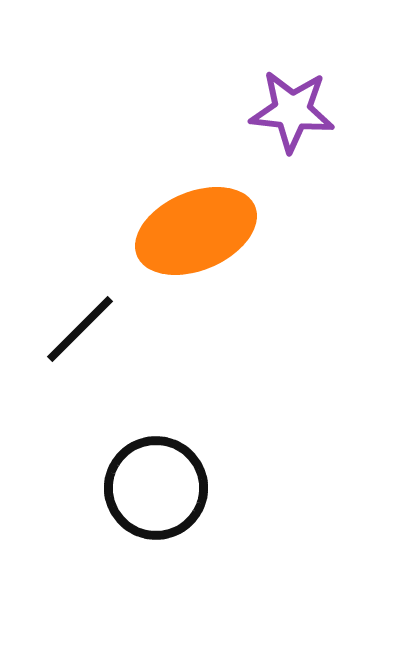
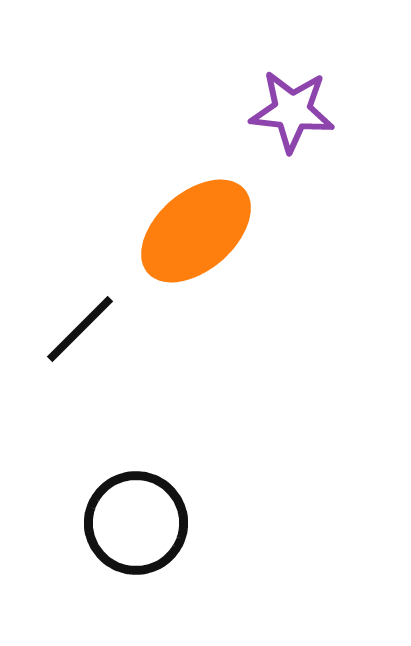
orange ellipse: rotated 18 degrees counterclockwise
black circle: moved 20 px left, 35 px down
